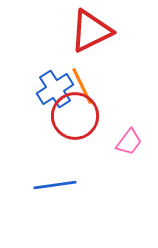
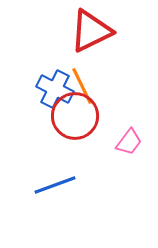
blue cross: rotated 30 degrees counterclockwise
blue line: rotated 12 degrees counterclockwise
